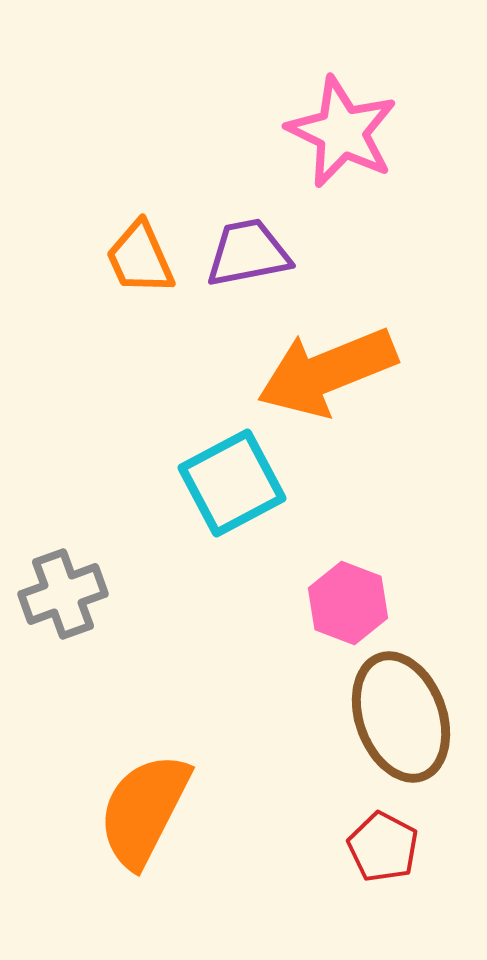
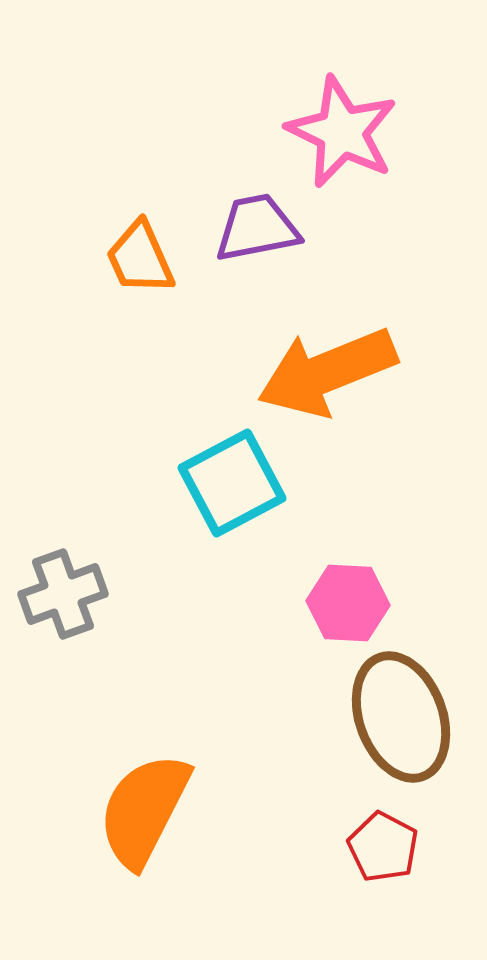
purple trapezoid: moved 9 px right, 25 px up
pink hexagon: rotated 18 degrees counterclockwise
